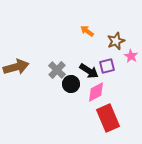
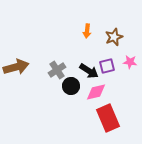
orange arrow: rotated 120 degrees counterclockwise
brown star: moved 2 px left, 4 px up
pink star: moved 1 px left, 6 px down; rotated 24 degrees counterclockwise
gray cross: rotated 12 degrees clockwise
black circle: moved 2 px down
pink diamond: rotated 15 degrees clockwise
